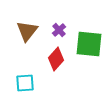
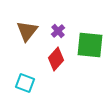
purple cross: moved 1 px left, 1 px down
green square: moved 1 px right, 1 px down
cyan square: rotated 24 degrees clockwise
